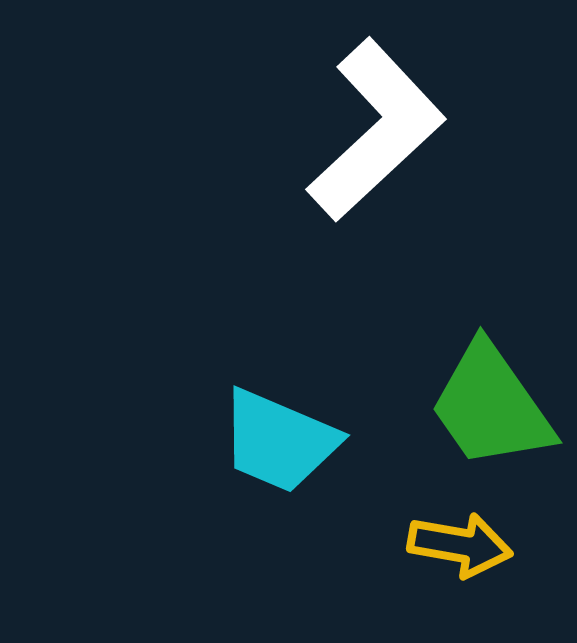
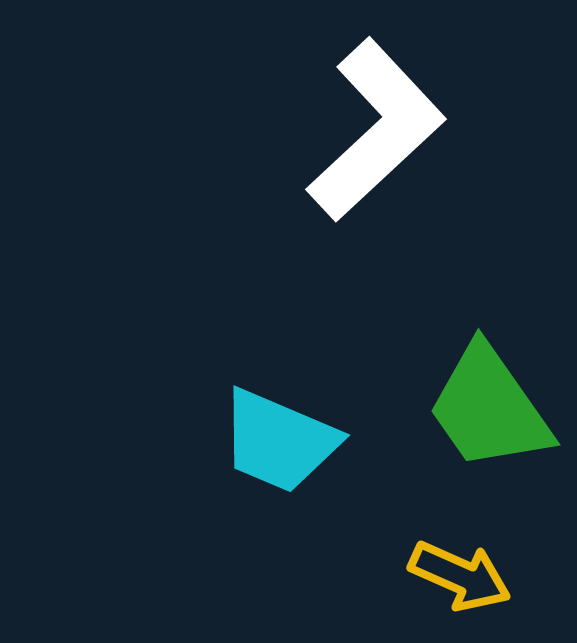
green trapezoid: moved 2 px left, 2 px down
yellow arrow: moved 31 px down; rotated 14 degrees clockwise
